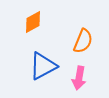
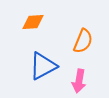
orange diamond: rotated 25 degrees clockwise
pink arrow: moved 3 px down
